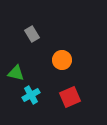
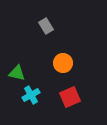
gray rectangle: moved 14 px right, 8 px up
orange circle: moved 1 px right, 3 px down
green triangle: moved 1 px right
